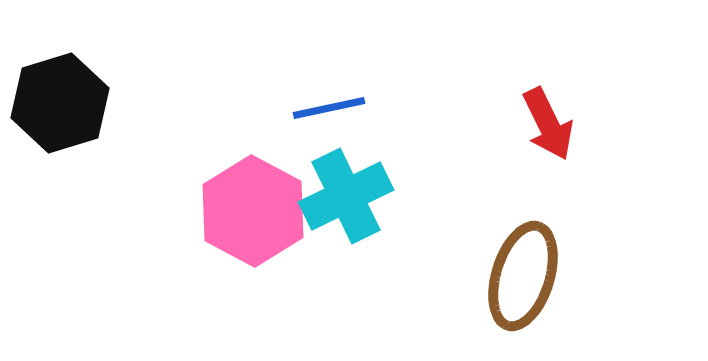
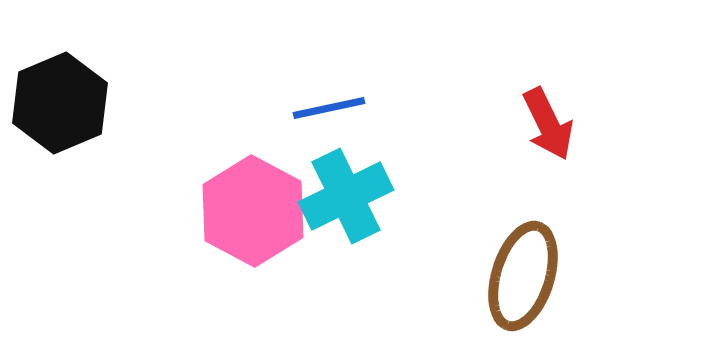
black hexagon: rotated 6 degrees counterclockwise
